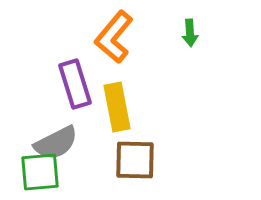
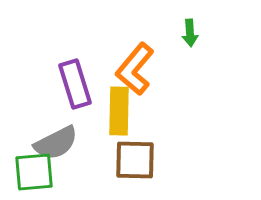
orange L-shape: moved 21 px right, 32 px down
yellow rectangle: moved 2 px right, 4 px down; rotated 12 degrees clockwise
green square: moved 6 px left
